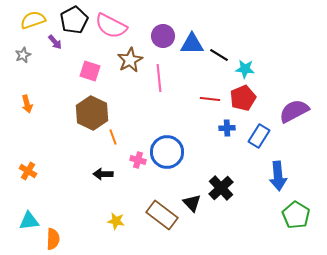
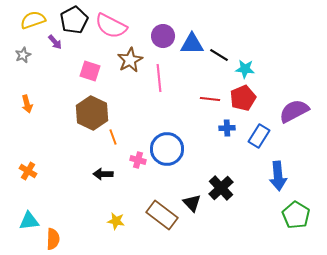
blue circle: moved 3 px up
